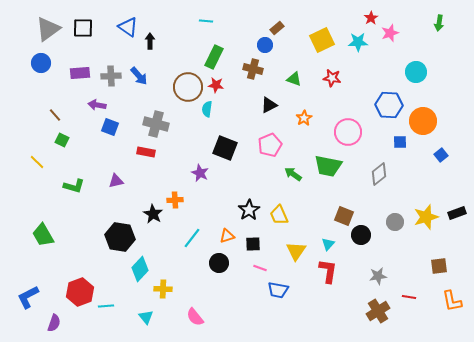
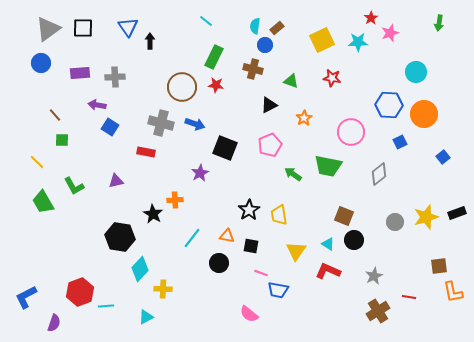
cyan line at (206, 21): rotated 32 degrees clockwise
blue triangle at (128, 27): rotated 20 degrees clockwise
gray cross at (111, 76): moved 4 px right, 1 px down
blue arrow at (139, 76): moved 56 px right, 48 px down; rotated 30 degrees counterclockwise
green triangle at (294, 79): moved 3 px left, 2 px down
brown circle at (188, 87): moved 6 px left
cyan semicircle at (207, 109): moved 48 px right, 83 px up
orange circle at (423, 121): moved 1 px right, 7 px up
gray cross at (156, 124): moved 5 px right, 1 px up
blue square at (110, 127): rotated 12 degrees clockwise
pink circle at (348, 132): moved 3 px right
green square at (62, 140): rotated 24 degrees counterclockwise
blue square at (400, 142): rotated 24 degrees counterclockwise
blue square at (441, 155): moved 2 px right, 2 px down
purple star at (200, 173): rotated 18 degrees clockwise
green L-shape at (74, 186): rotated 45 degrees clockwise
yellow trapezoid at (279, 215): rotated 15 degrees clockwise
green trapezoid at (43, 235): moved 33 px up
black circle at (361, 235): moved 7 px left, 5 px down
orange triangle at (227, 236): rotated 28 degrees clockwise
black square at (253, 244): moved 2 px left, 2 px down; rotated 14 degrees clockwise
cyan triangle at (328, 244): rotated 40 degrees counterclockwise
pink line at (260, 268): moved 1 px right, 5 px down
red L-shape at (328, 271): rotated 75 degrees counterclockwise
gray star at (378, 276): moved 4 px left; rotated 18 degrees counterclockwise
blue L-shape at (28, 297): moved 2 px left
orange L-shape at (452, 301): moved 1 px right, 9 px up
cyan triangle at (146, 317): rotated 42 degrees clockwise
pink semicircle at (195, 317): moved 54 px right, 3 px up; rotated 12 degrees counterclockwise
